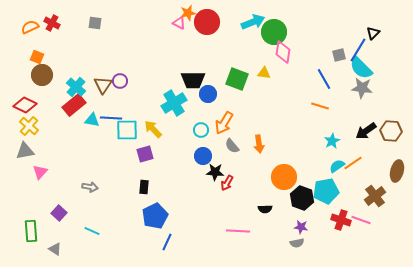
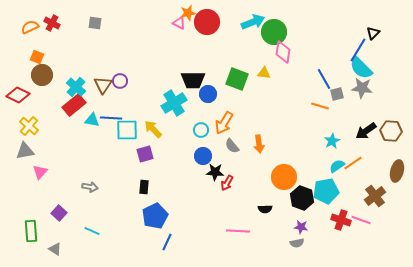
gray square at (339, 55): moved 2 px left, 39 px down
red diamond at (25, 105): moved 7 px left, 10 px up
